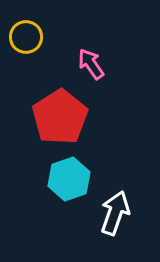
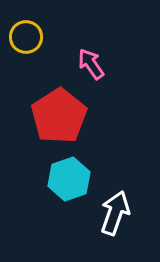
red pentagon: moved 1 px left, 1 px up
